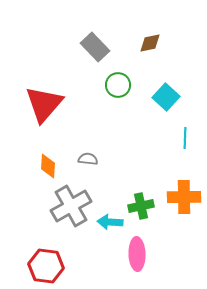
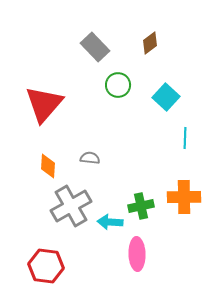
brown diamond: rotated 25 degrees counterclockwise
gray semicircle: moved 2 px right, 1 px up
